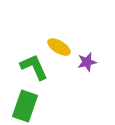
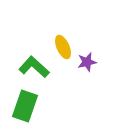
yellow ellipse: moved 4 px right; rotated 35 degrees clockwise
green L-shape: rotated 24 degrees counterclockwise
